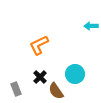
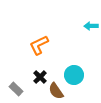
cyan circle: moved 1 px left, 1 px down
gray rectangle: rotated 24 degrees counterclockwise
